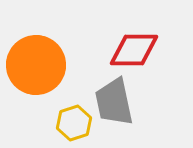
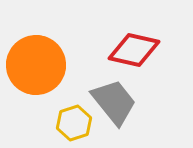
red diamond: rotated 12 degrees clockwise
gray trapezoid: rotated 153 degrees clockwise
